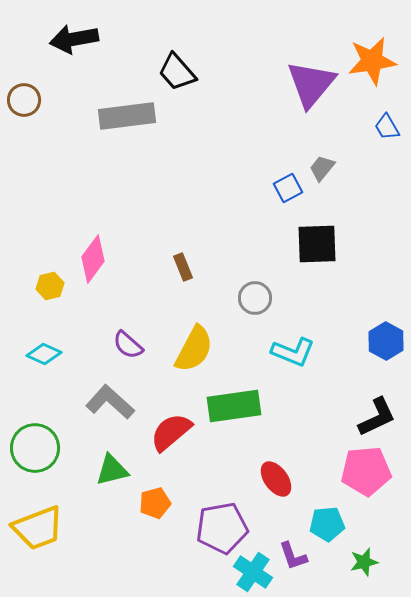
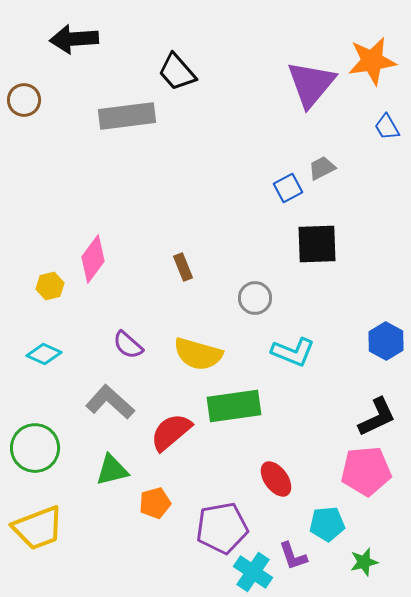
black arrow: rotated 6 degrees clockwise
gray trapezoid: rotated 24 degrees clockwise
yellow semicircle: moved 4 px right, 5 px down; rotated 78 degrees clockwise
